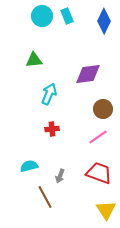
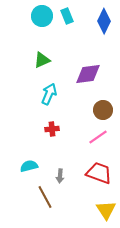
green triangle: moved 8 px right; rotated 18 degrees counterclockwise
brown circle: moved 1 px down
gray arrow: rotated 16 degrees counterclockwise
